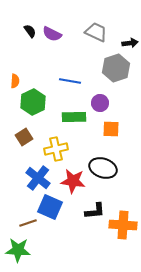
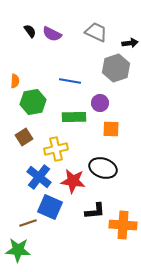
green hexagon: rotated 15 degrees clockwise
blue cross: moved 1 px right, 1 px up
